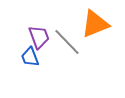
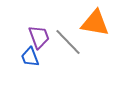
orange triangle: moved 1 px up; rotated 32 degrees clockwise
gray line: moved 1 px right
